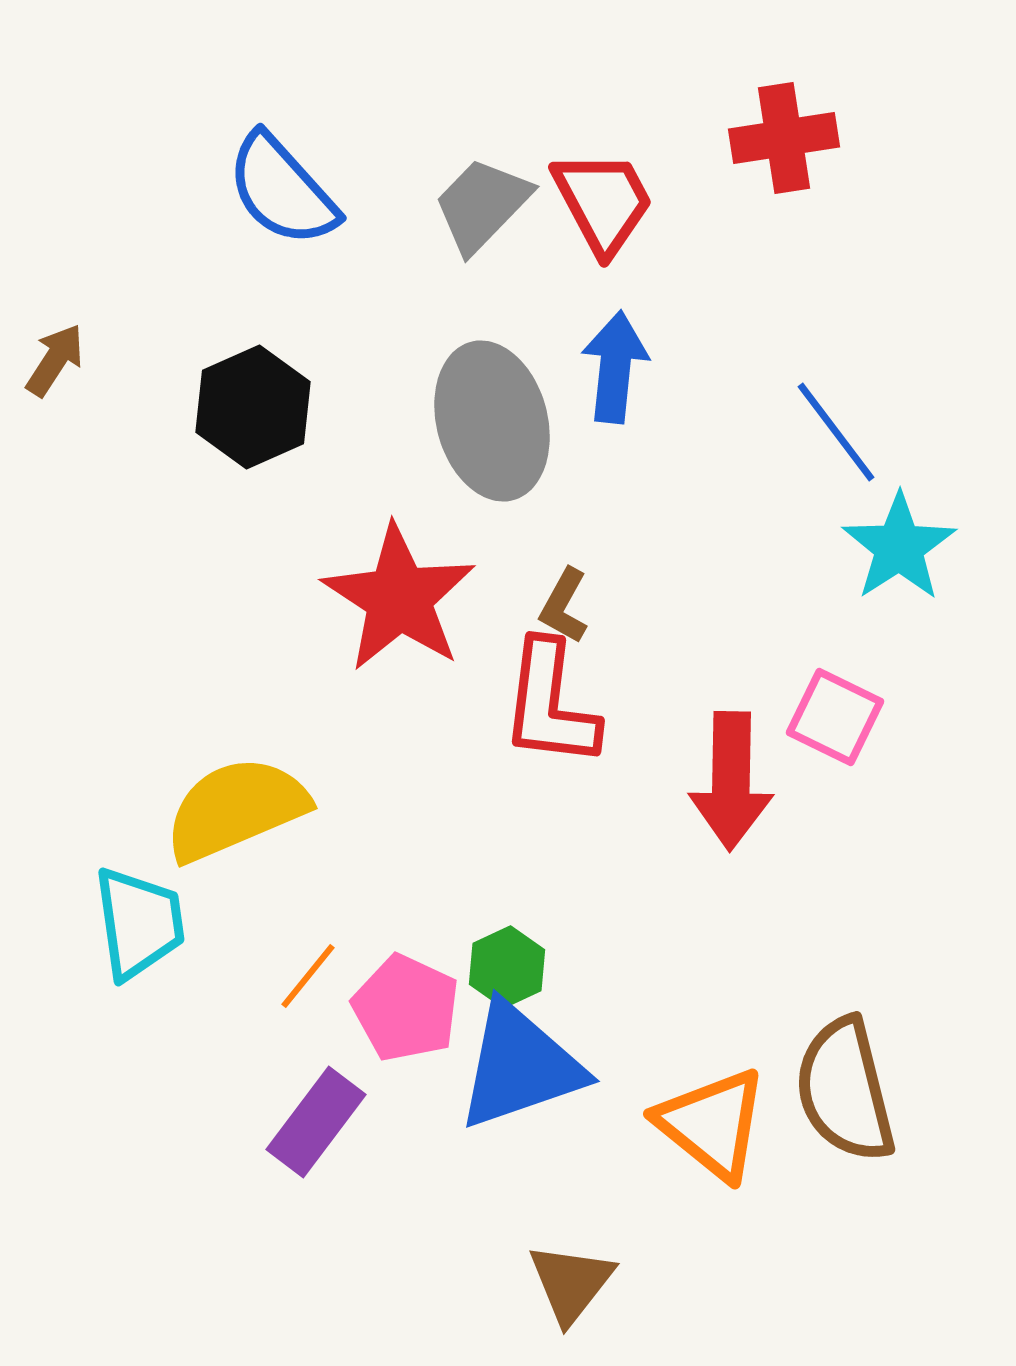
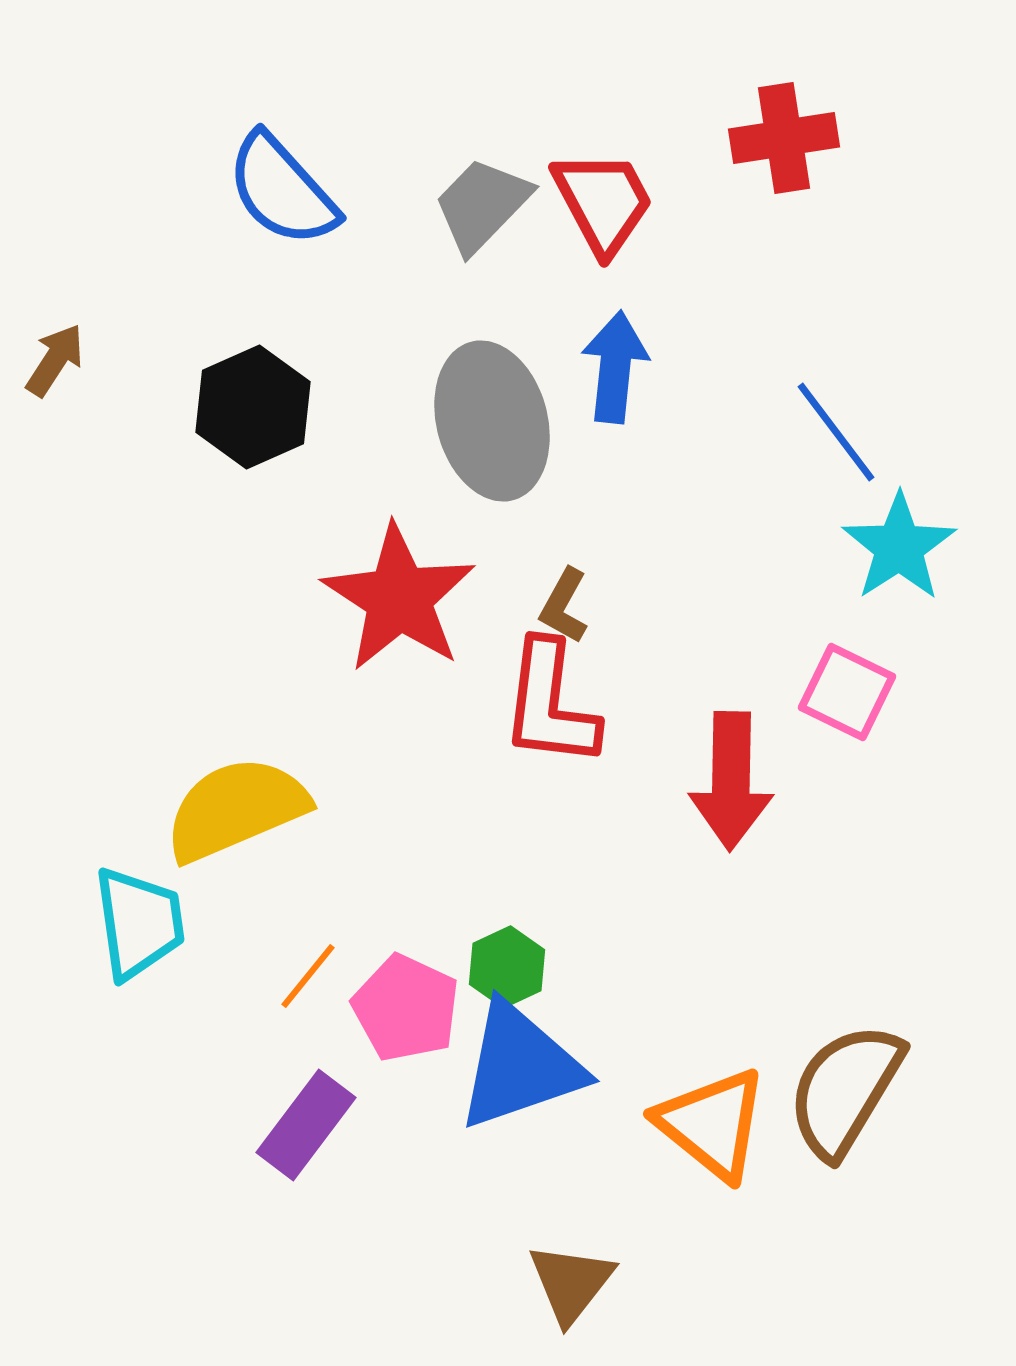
pink square: moved 12 px right, 25 px up
brown semicircle: rotated 45 degrees clockwise
purple rectangle: moved 10 px left, 3 px down
